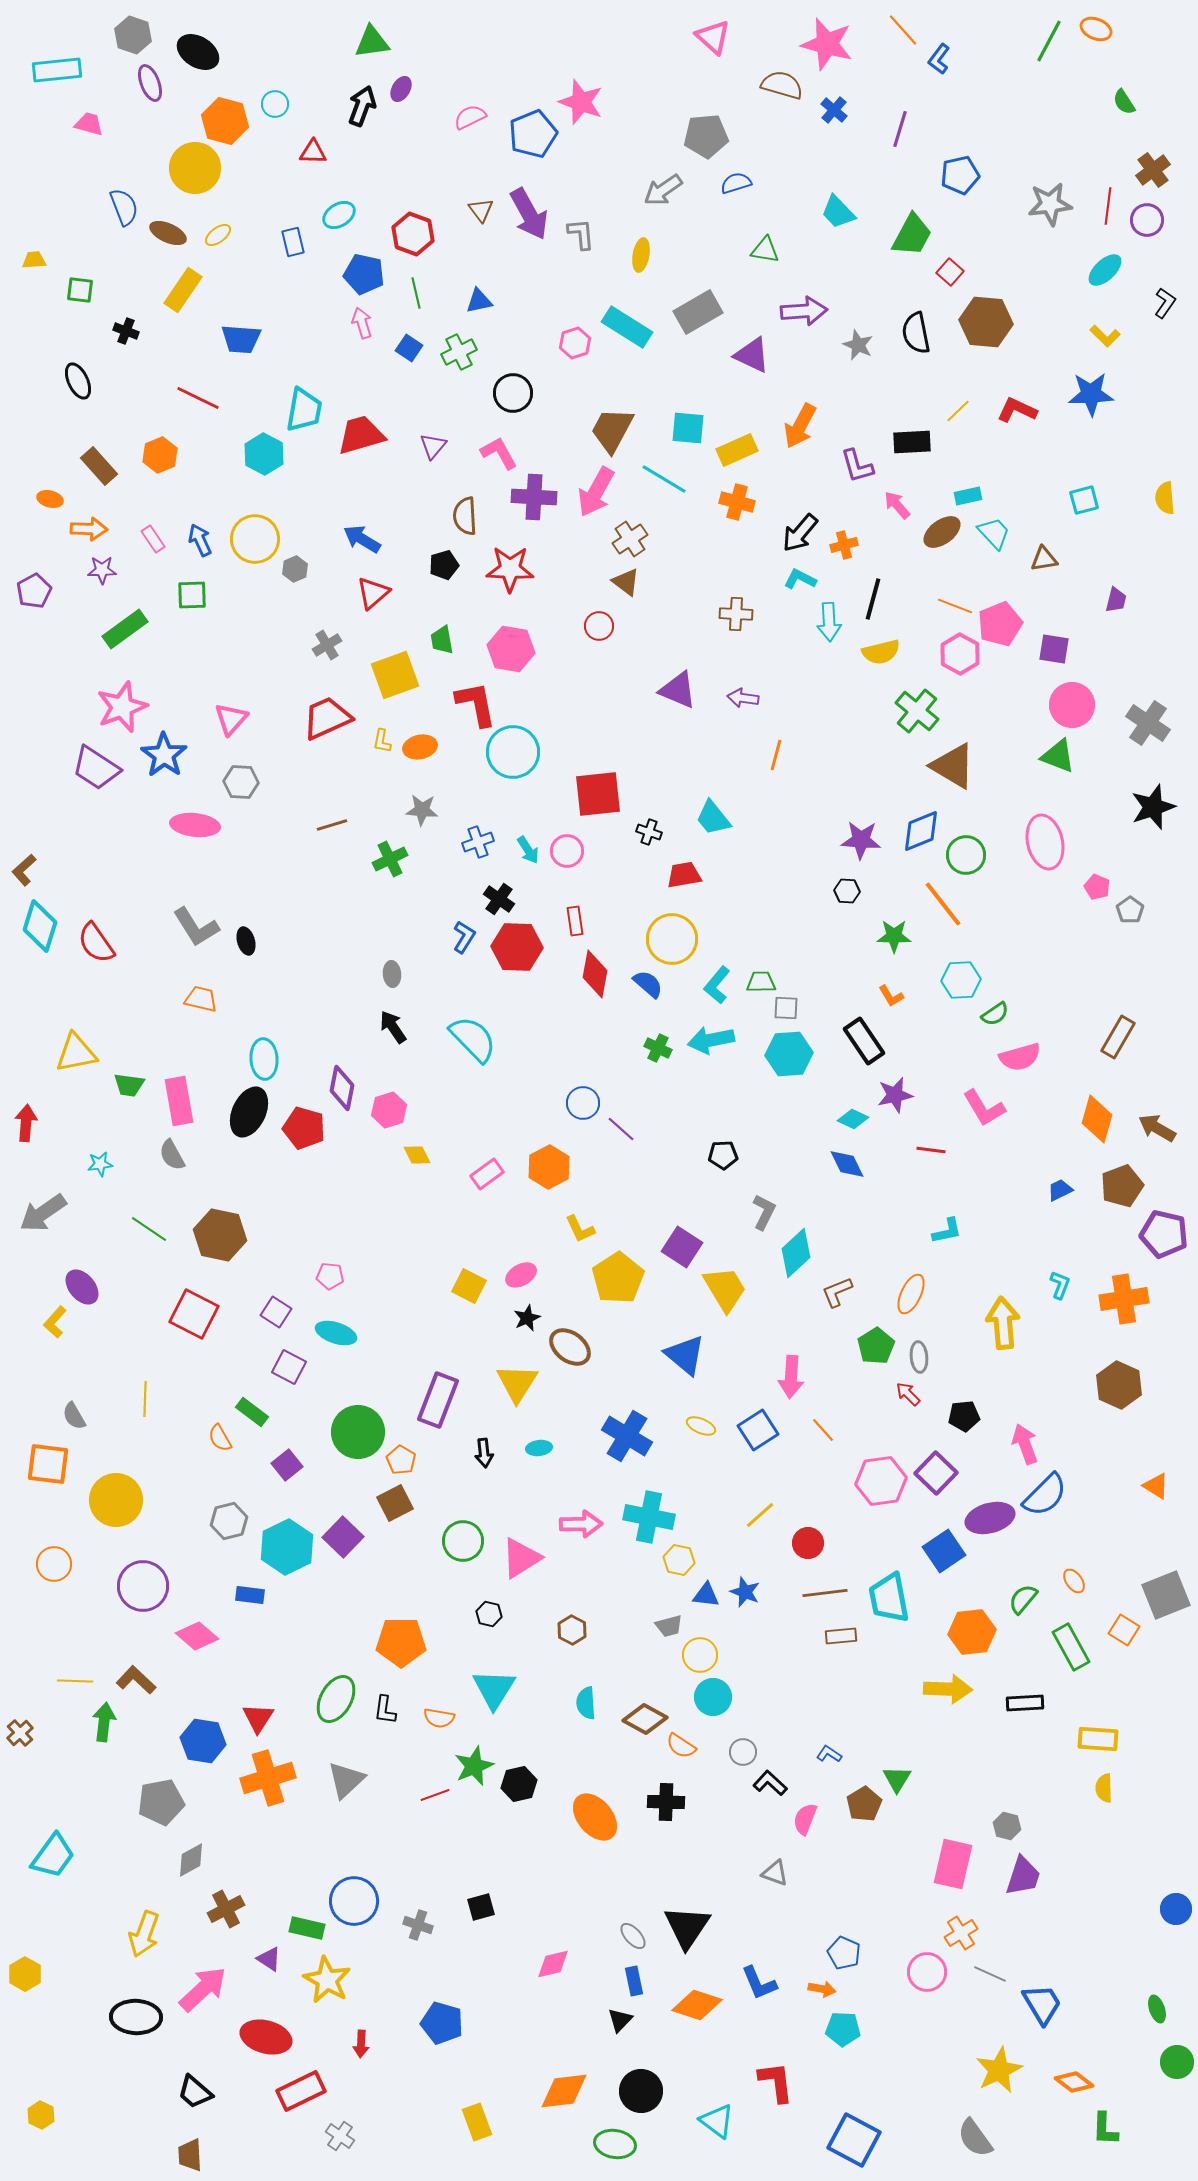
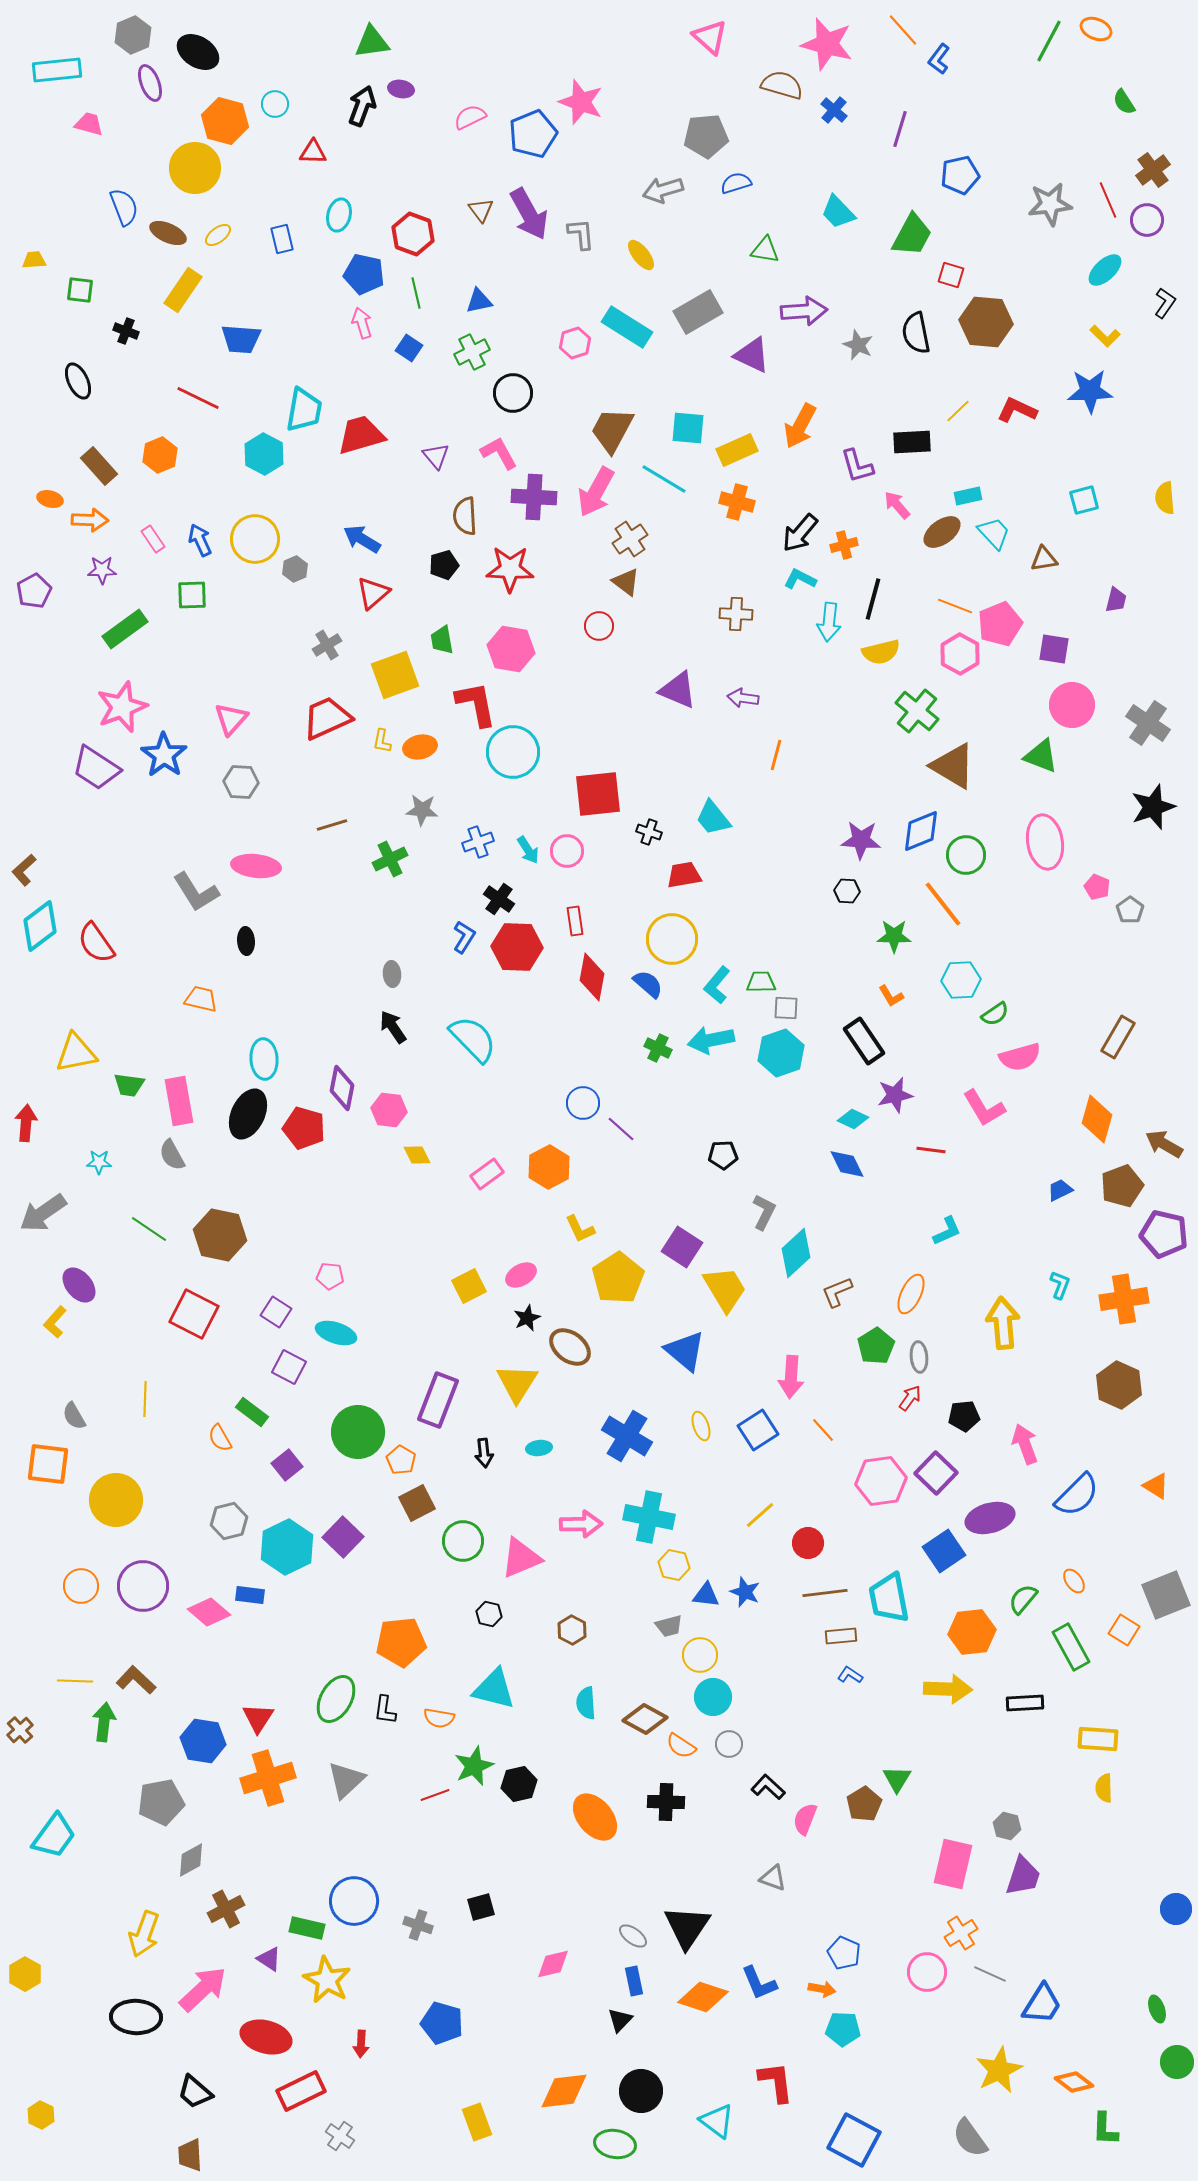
gray hexagon at (133, 35): rotated 18 degrees clockwise
pink triangle at (713, 37): moved 3 px left
purple ellipse at (401, 89): rotated 70 degrees clockwise
gray arrow at (663, 190): rotated 18 degrees clockwise
red line at (1108, 206): moved 6 px up; rotated 30 degrees counterclockwise
cyan ellipse at (339, 215): rotated 44 degrees counterclockwise
blue rectangle at (293, 242): moved 11 px left, 3 px up
yellow ellipse at (641, 255): rotated 48 degrees counterclockwise
red square at (950, 272): moved 1 px right, 3 px down; rotated 24 degrees counterclockwise
green cross at (459, 352): moved 13 px right
blue star at (1091, 394): moved 1 px left, 3 px up
purple triangle at (433, 446): moved 3 px right, 10 px down; rotated 20 degrees counterclockwise
orange arrow at (89, 529): moved 1 px right, 9 px up
cyan arrow at (829, 622): rotated 9 degrees clockwise
green triangle at (1058, 756): moved 17 px left
pink ellipse at (195, 825): moved 61 px right, 41 px down
pink ellipse at (1045, 842): rotated 4 degrees clockwise
cyan diamond at (40, 926): rotated 36 degrees clockwise
gray L-shape at (196, 927): moved 35 px up
black ellipse at (246, 941): rotated 12 degrees clockwise
red diamond at (595, 974): moved 3 px left, 3 px down
cyan hexagon at (789, 1054): moved 8 px left, 1 px up; rotated 15 degrees counterclockwise
pink hexagon at (389, 1110): rotated 24 degrees clockwise
black ellipse at (249, 1112): moved 1 px left, 2 px down
brown arrow at (1157, 1128): moved 7 px right, 16 px down
cyan star at (100, 1164): moved 1 px left, 2 px up; rotated 10 degrees clockwise
cyan L-shape at (947, 1231): rotated 12 degrees counterclockwise
yellow square at (469, 1286): rotated 36 degrees clockwise
purple ellipse at (82, 1287): moved 3 px left, 2 px up
blue triangle at (685, 1355): moved 4 px up
red arrow at (908, 1394): moved 2 px right, 4 px down; rotated 80 degrees clockwise
yellow ellipse at (701, 1426): rotated 48 degrees clockwise
blue semicircle at (1045, 1495): moved 32 px right
brown square at (395, 1503): moved 22 px right
pink triangle at (521, 1558): rotated 9 degrees clockwise
yellow hexagon at (679, 1560): moved 5 px left, 5 px down
orange circle at (54, 1564): moved 27 px right, 22 px down
pink diamond at (197, 1636): moved 12 px right, 24 px up
orange pentagon at (401, 1642): rotated 6 degrees counterclockwise
cyan triangle at (494, 1689): rotated 48 degrees counterclockwise
brown cross at (20, 1733): moved 3 px up
gray circle at (743, 1752): moved 14 px left, 8 px up
blue L-shape at (829, 1754): moved 21 px right, 79 px up
black L-shape at (770, 1783): moved 2 px left, 4 px down
cyan trapezoid at (53, 1856): moved 1 px right, 20 px up
gray triangle at (775, 1873): moved 2 px left, 5 px down
gray ellipse at (633, 1936): rotated 12 degrees counterclockwise
blue trapezoid at (1042, 2004): rotated 63 degrees clockwise
orange diamond at (697, 2005): moved 6 px right, 8 px up
gray semicircle at (975, 2138): moved 5 px left
